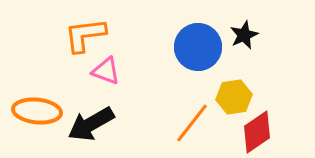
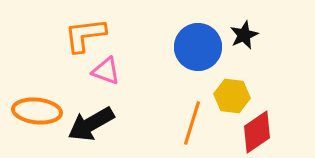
yellow hexagon: moved 2 px left, 1 px up; rotated 16 degrees clockwise
orange line: rotated 21 degrees counterclockwise
